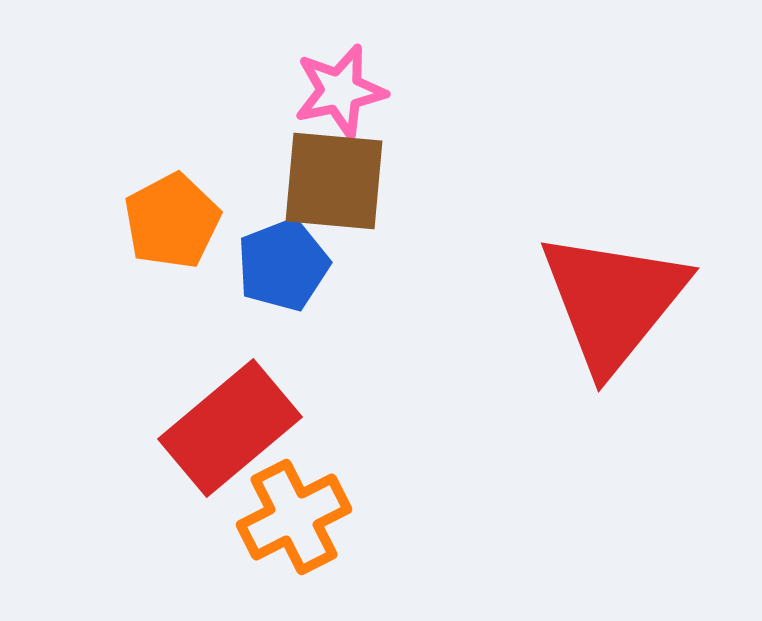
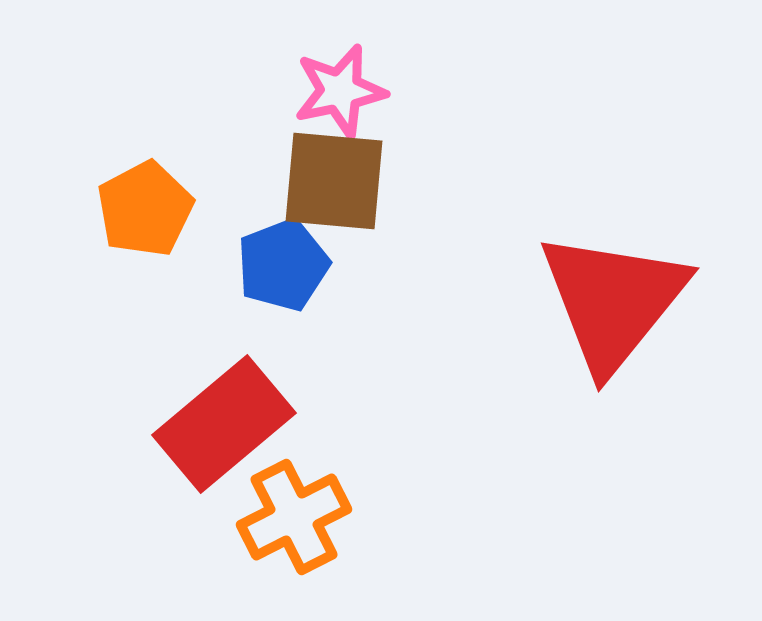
orange pentagon: moved 27 px left, 12 px up
red rectangle: moved 6 px left, 4 px up
